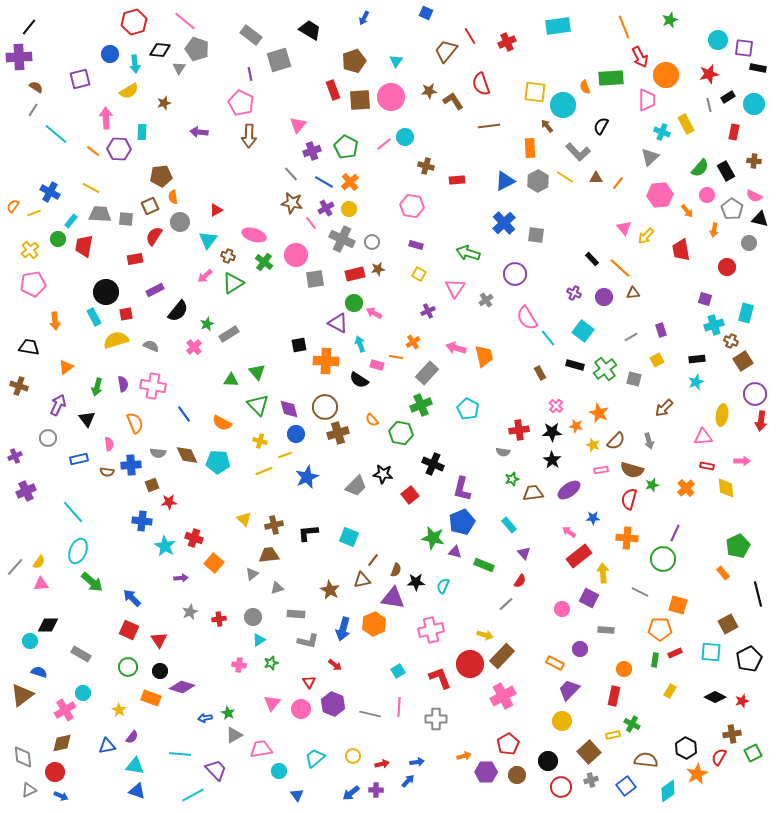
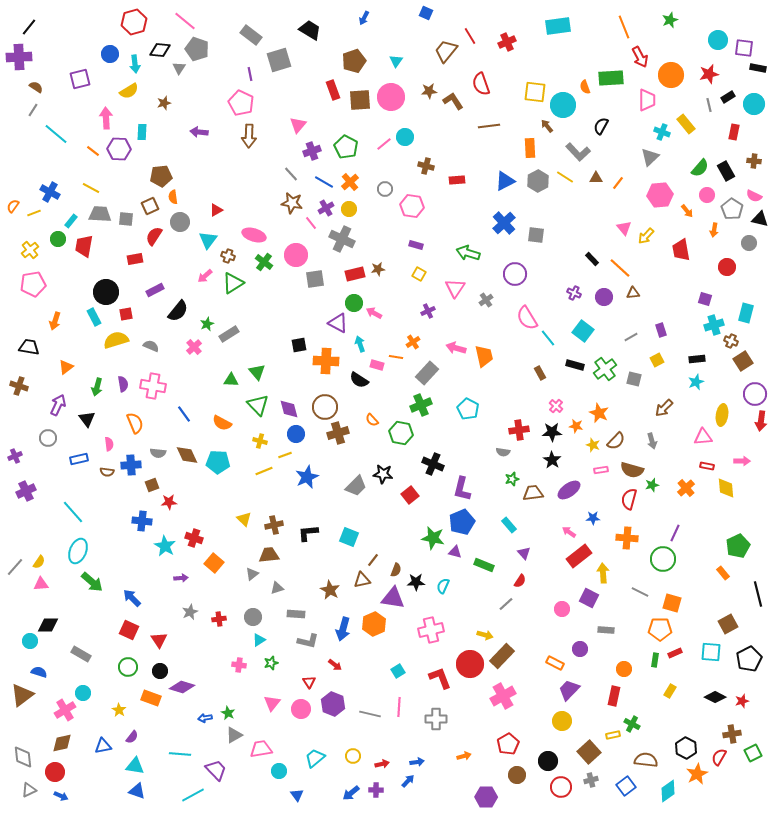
orange circle at (666, 75): moved 5 px right
yellow rectangle at (686, 124): rotated 12 degrees counterclockwise
gray circle at (372, 242): moved 13 px right, 53 px up
orange arrow at (55, 321): rotated 24 degrees clockwise
gray arrow at (649, 441): moved 3 px right
orange square at (678, 605): moved 6 px left, 2 px up
blue triangle at (107, 746): moved 4 px left
purple hexagon at (486, 772): moved 25 px down
